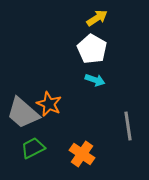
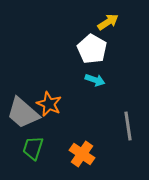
yellow arrow: moved 11 px right, 4 px down
green trapezoid: rotated 45 degrees counterclockwise
